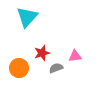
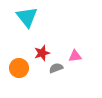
cyan triangle: rotated 20 degrees counterclockwise
